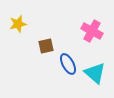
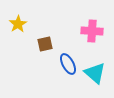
yellow star: rotated 18 degrees counterclockwise
pink cross: rotated 25 degrees counterclockwise
brown square: moved 1 px left, 2 px up
